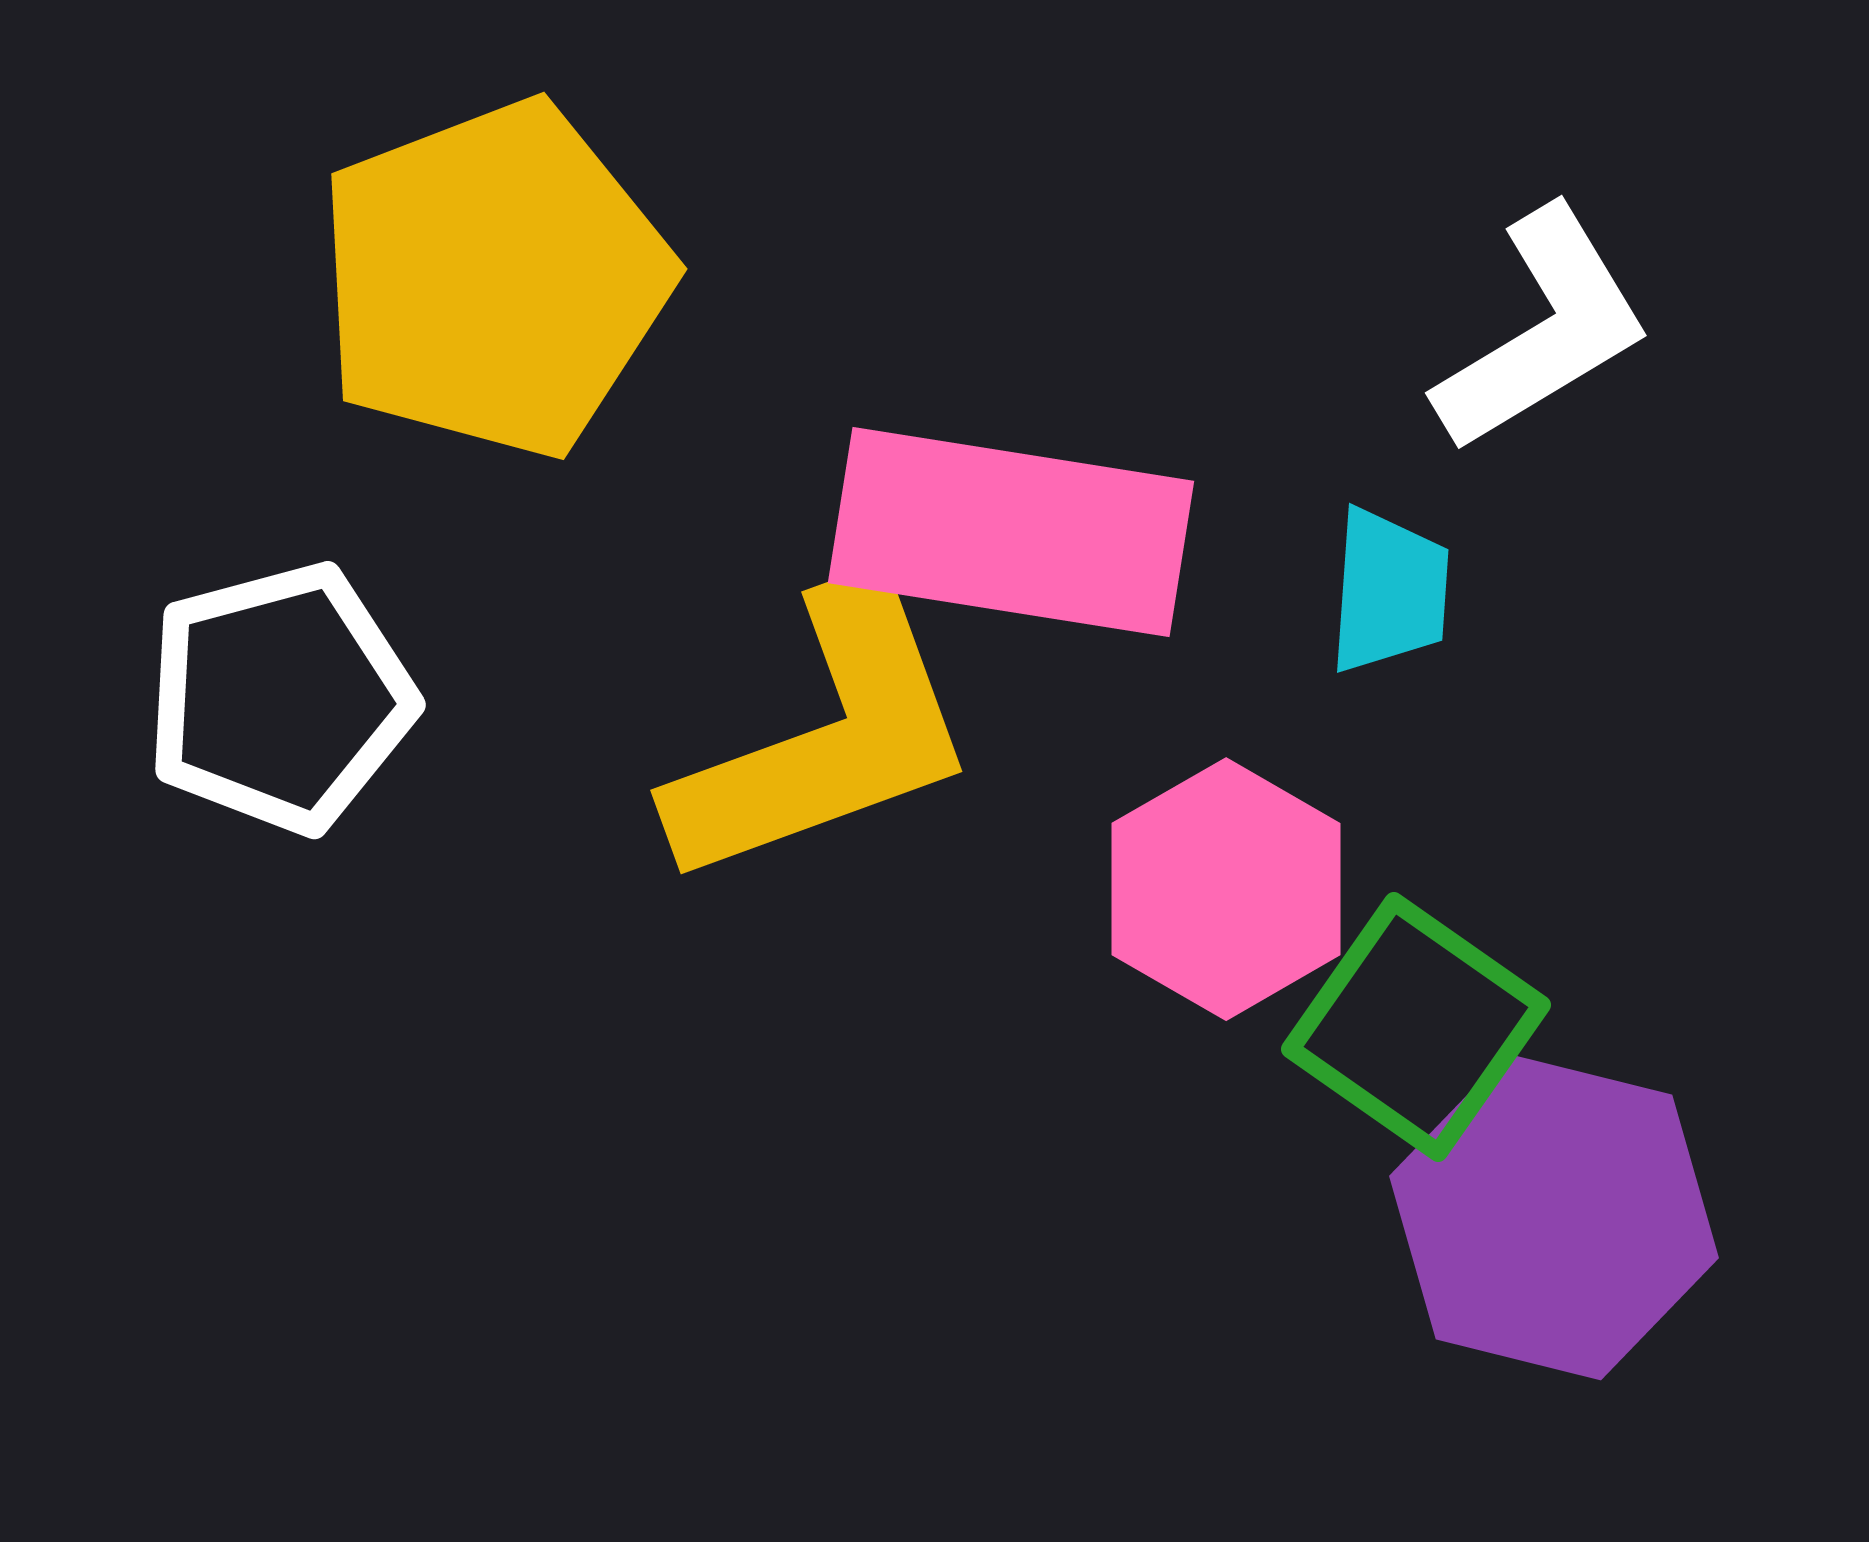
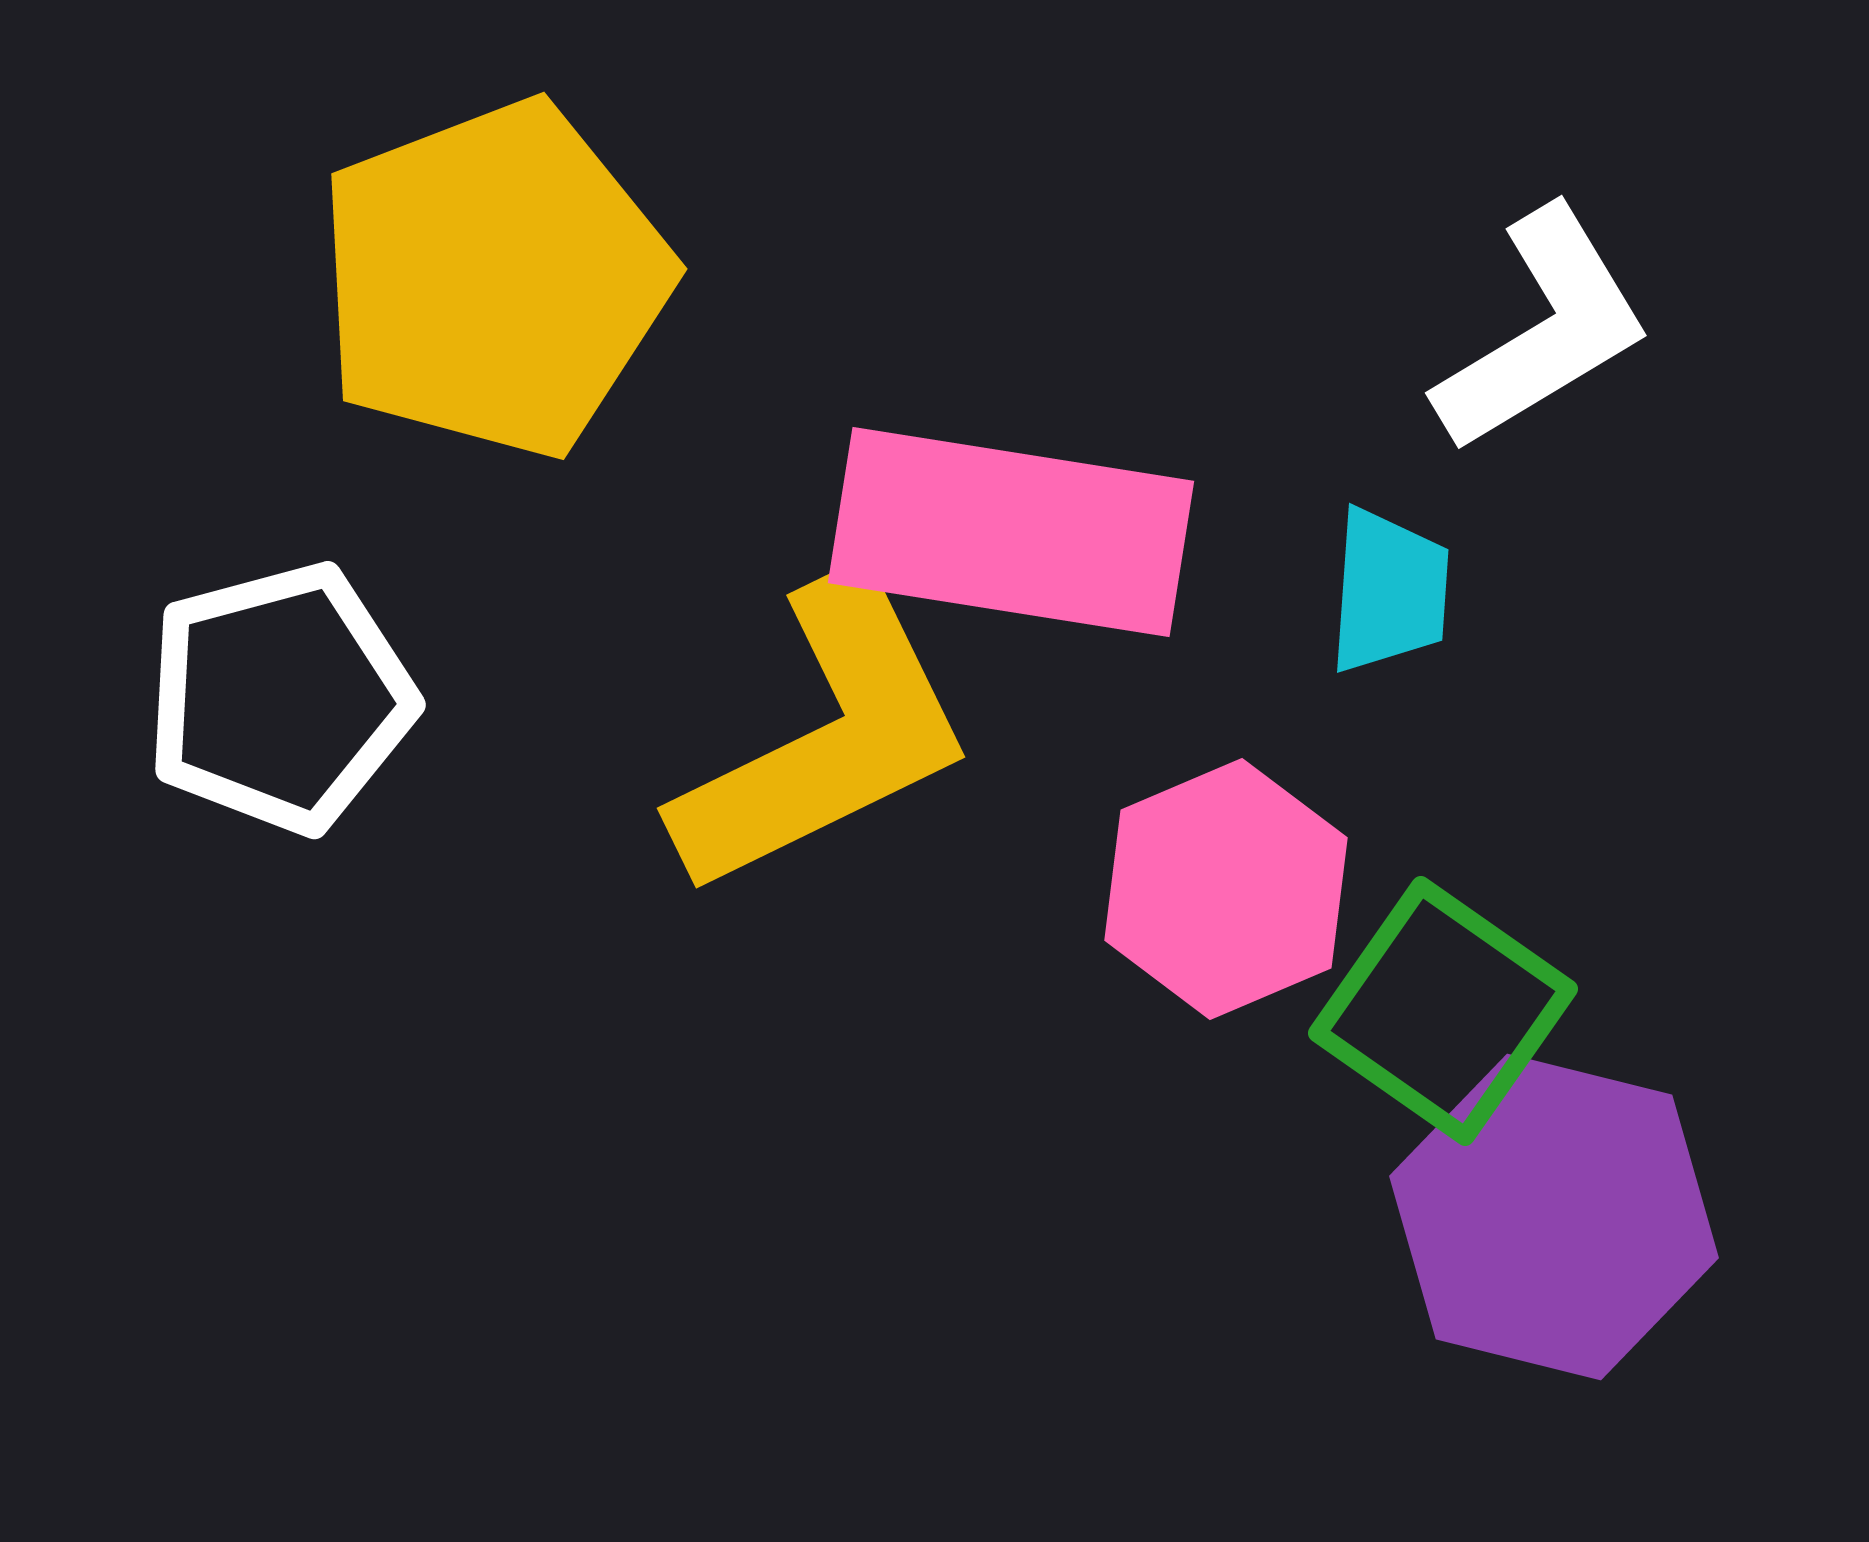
yellow L-shape: rotated 6 degrees counterclockwise
pink hexagon: rotated 7 degrees clockwise
green square: moved 27 px right, 16 px up
